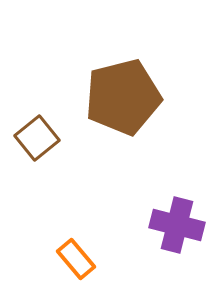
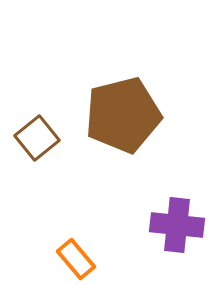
brown pentagon: moved 18 px down
purple cross: rotated 8 degrees counterclockwise
